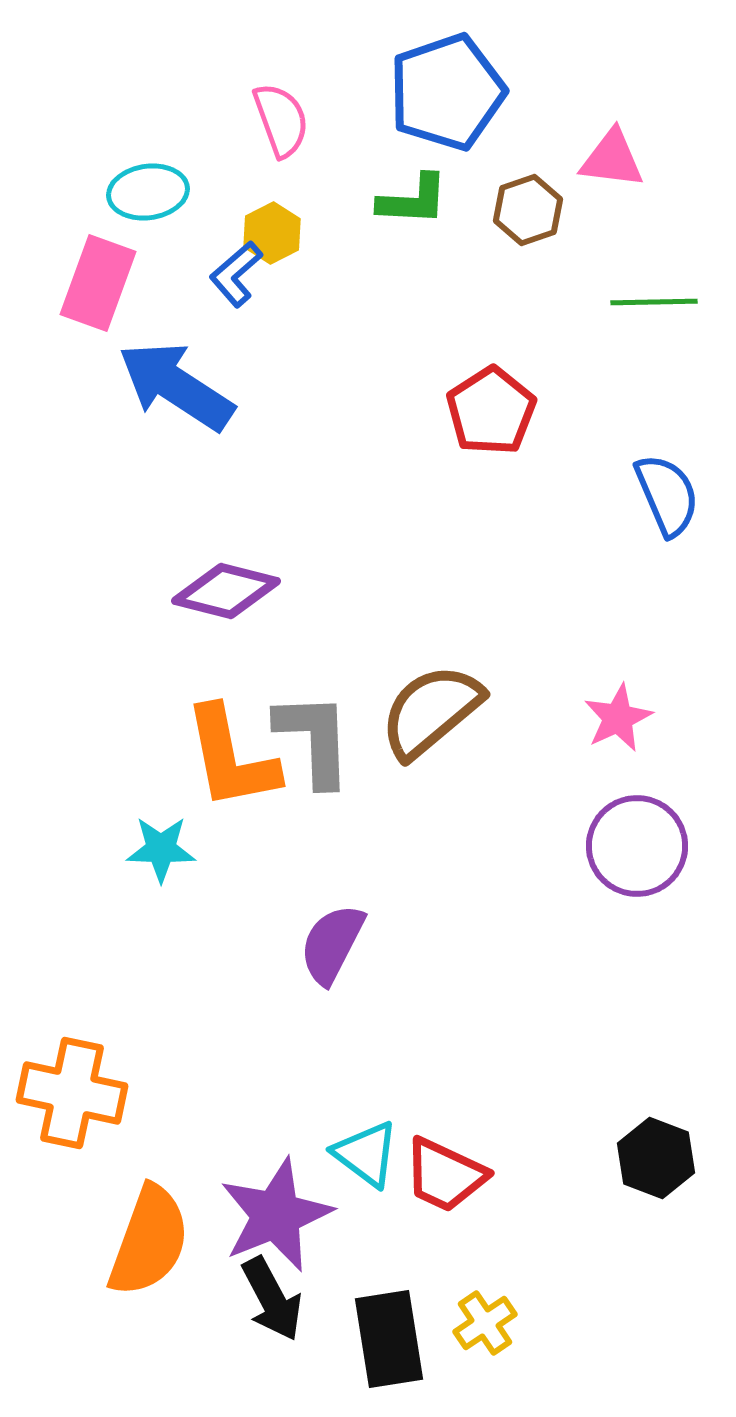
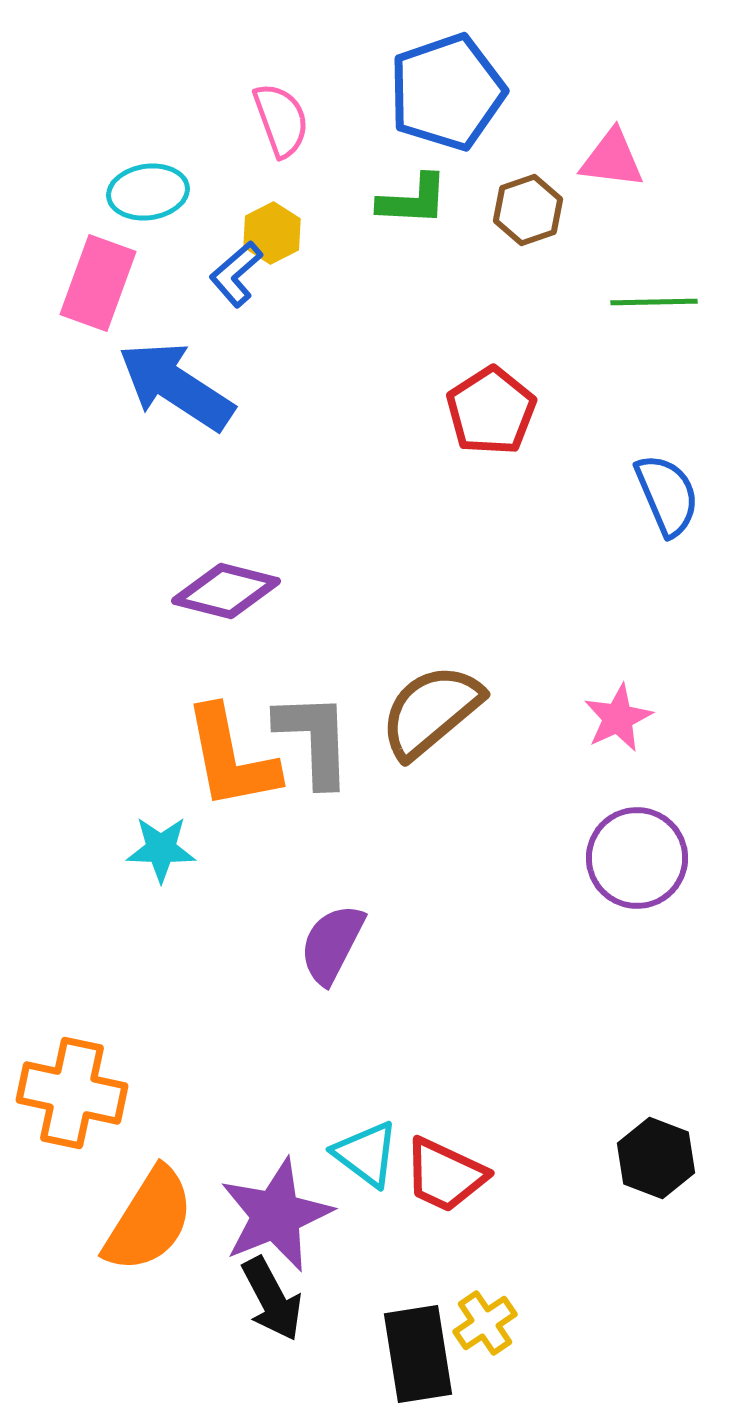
purple circle: moved 12 px down
orange semicircle: moved 21 px up; rotated 12 degrees clockwise
black rectangle: moved 29 px right, 15 px down
